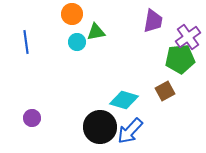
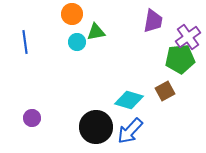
blue line: moved 1 px left
cyan diamond: moved 5 px right
black circle: moved 4 px left
